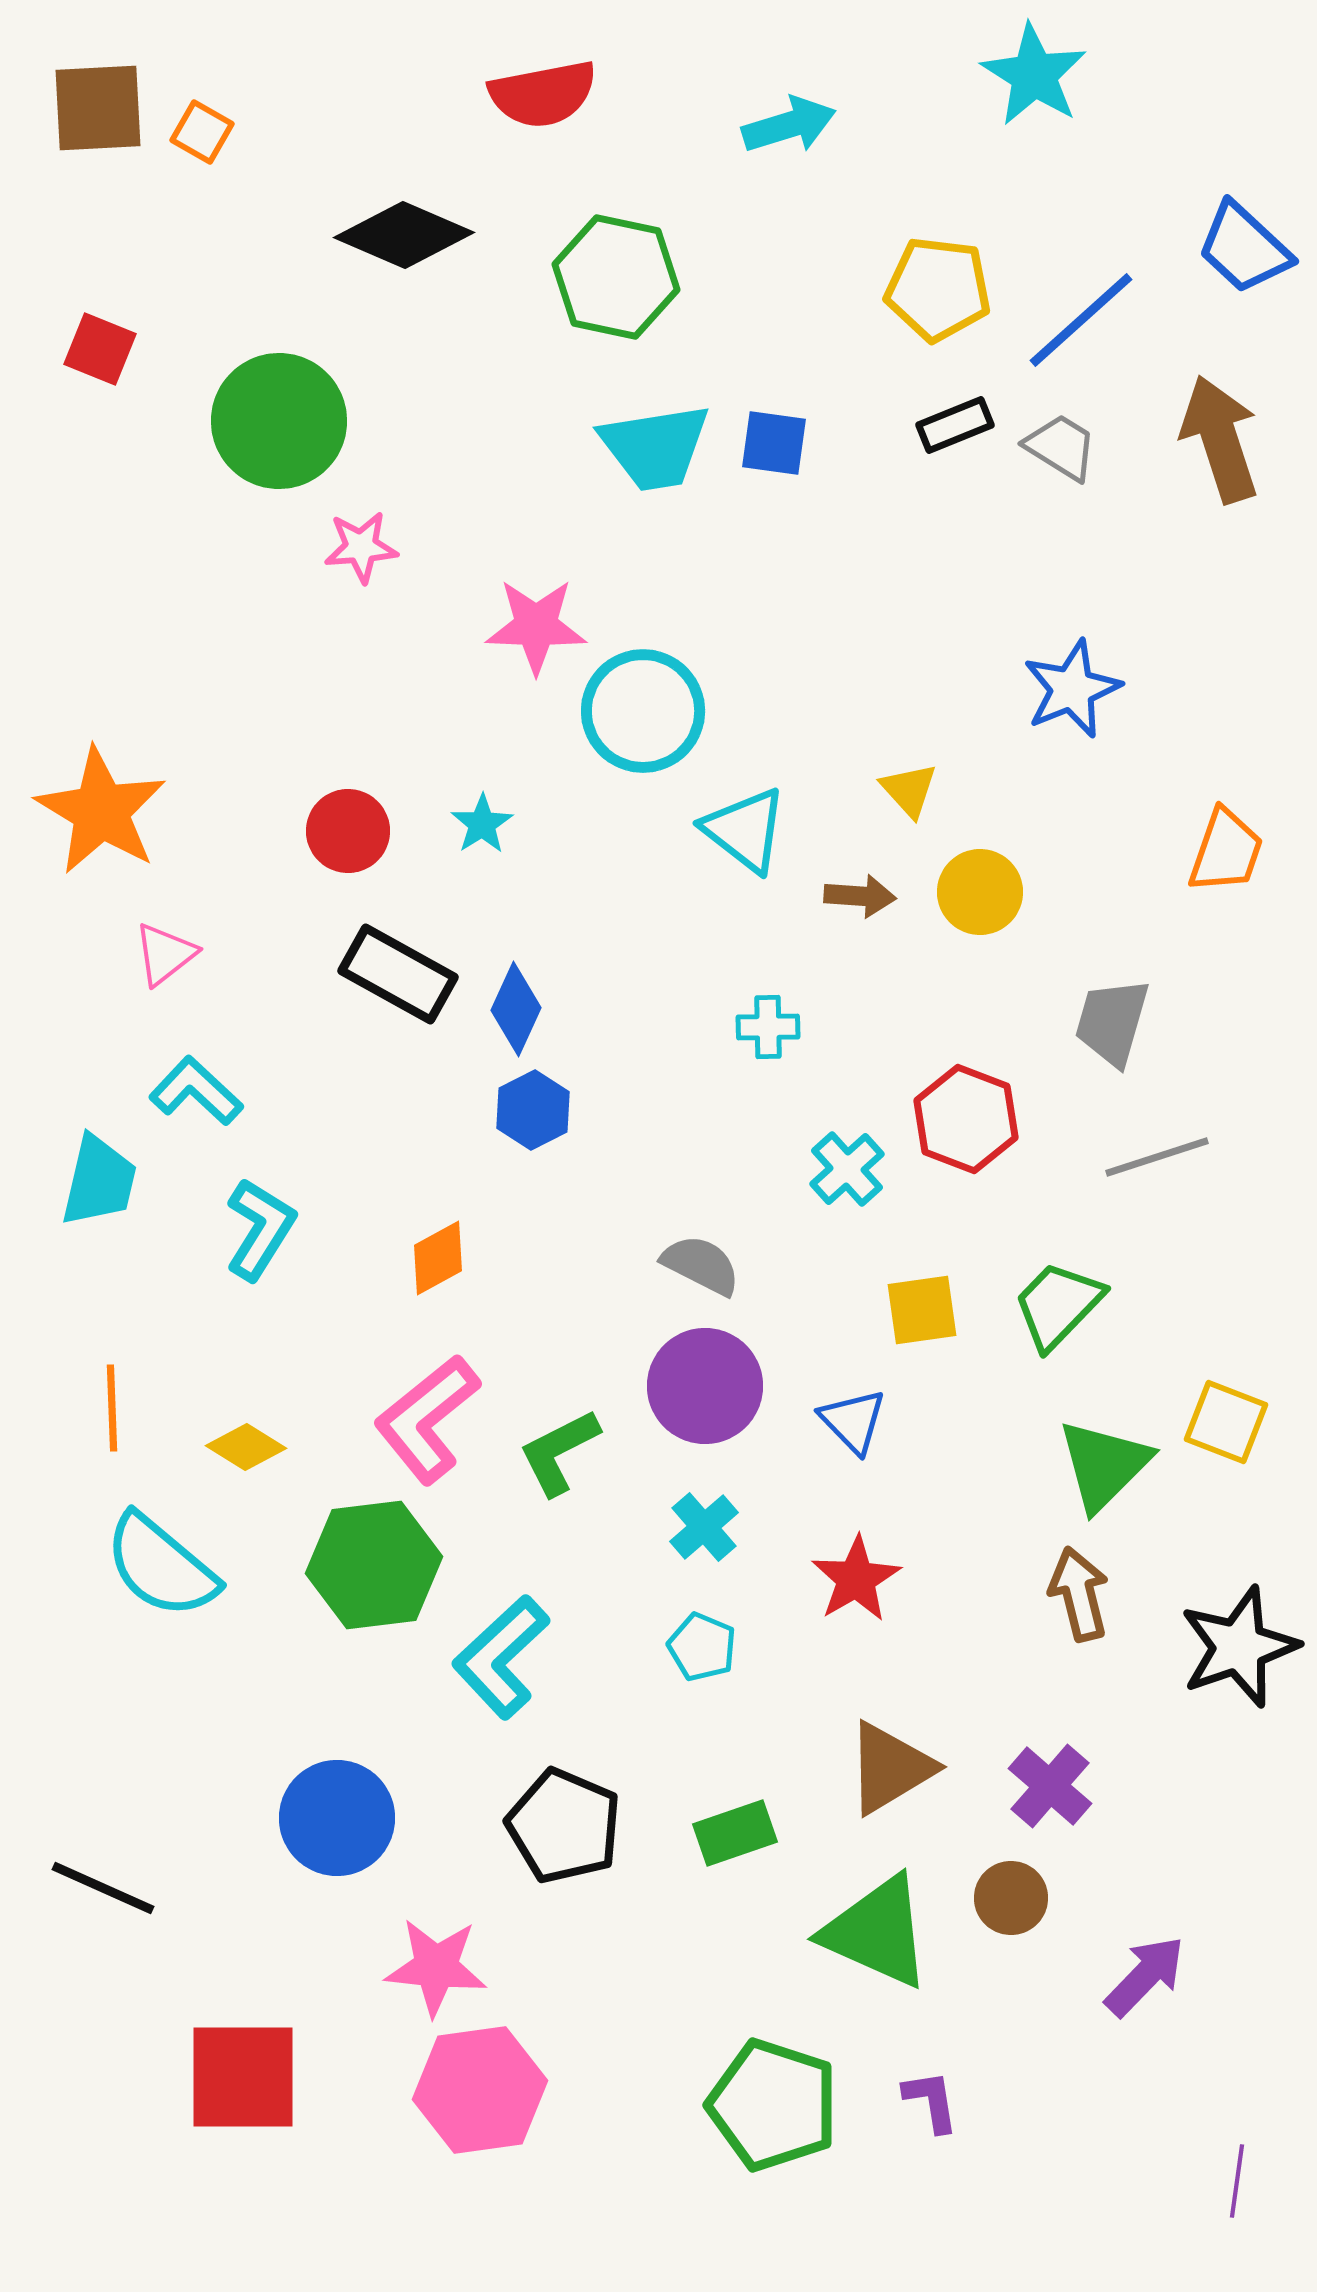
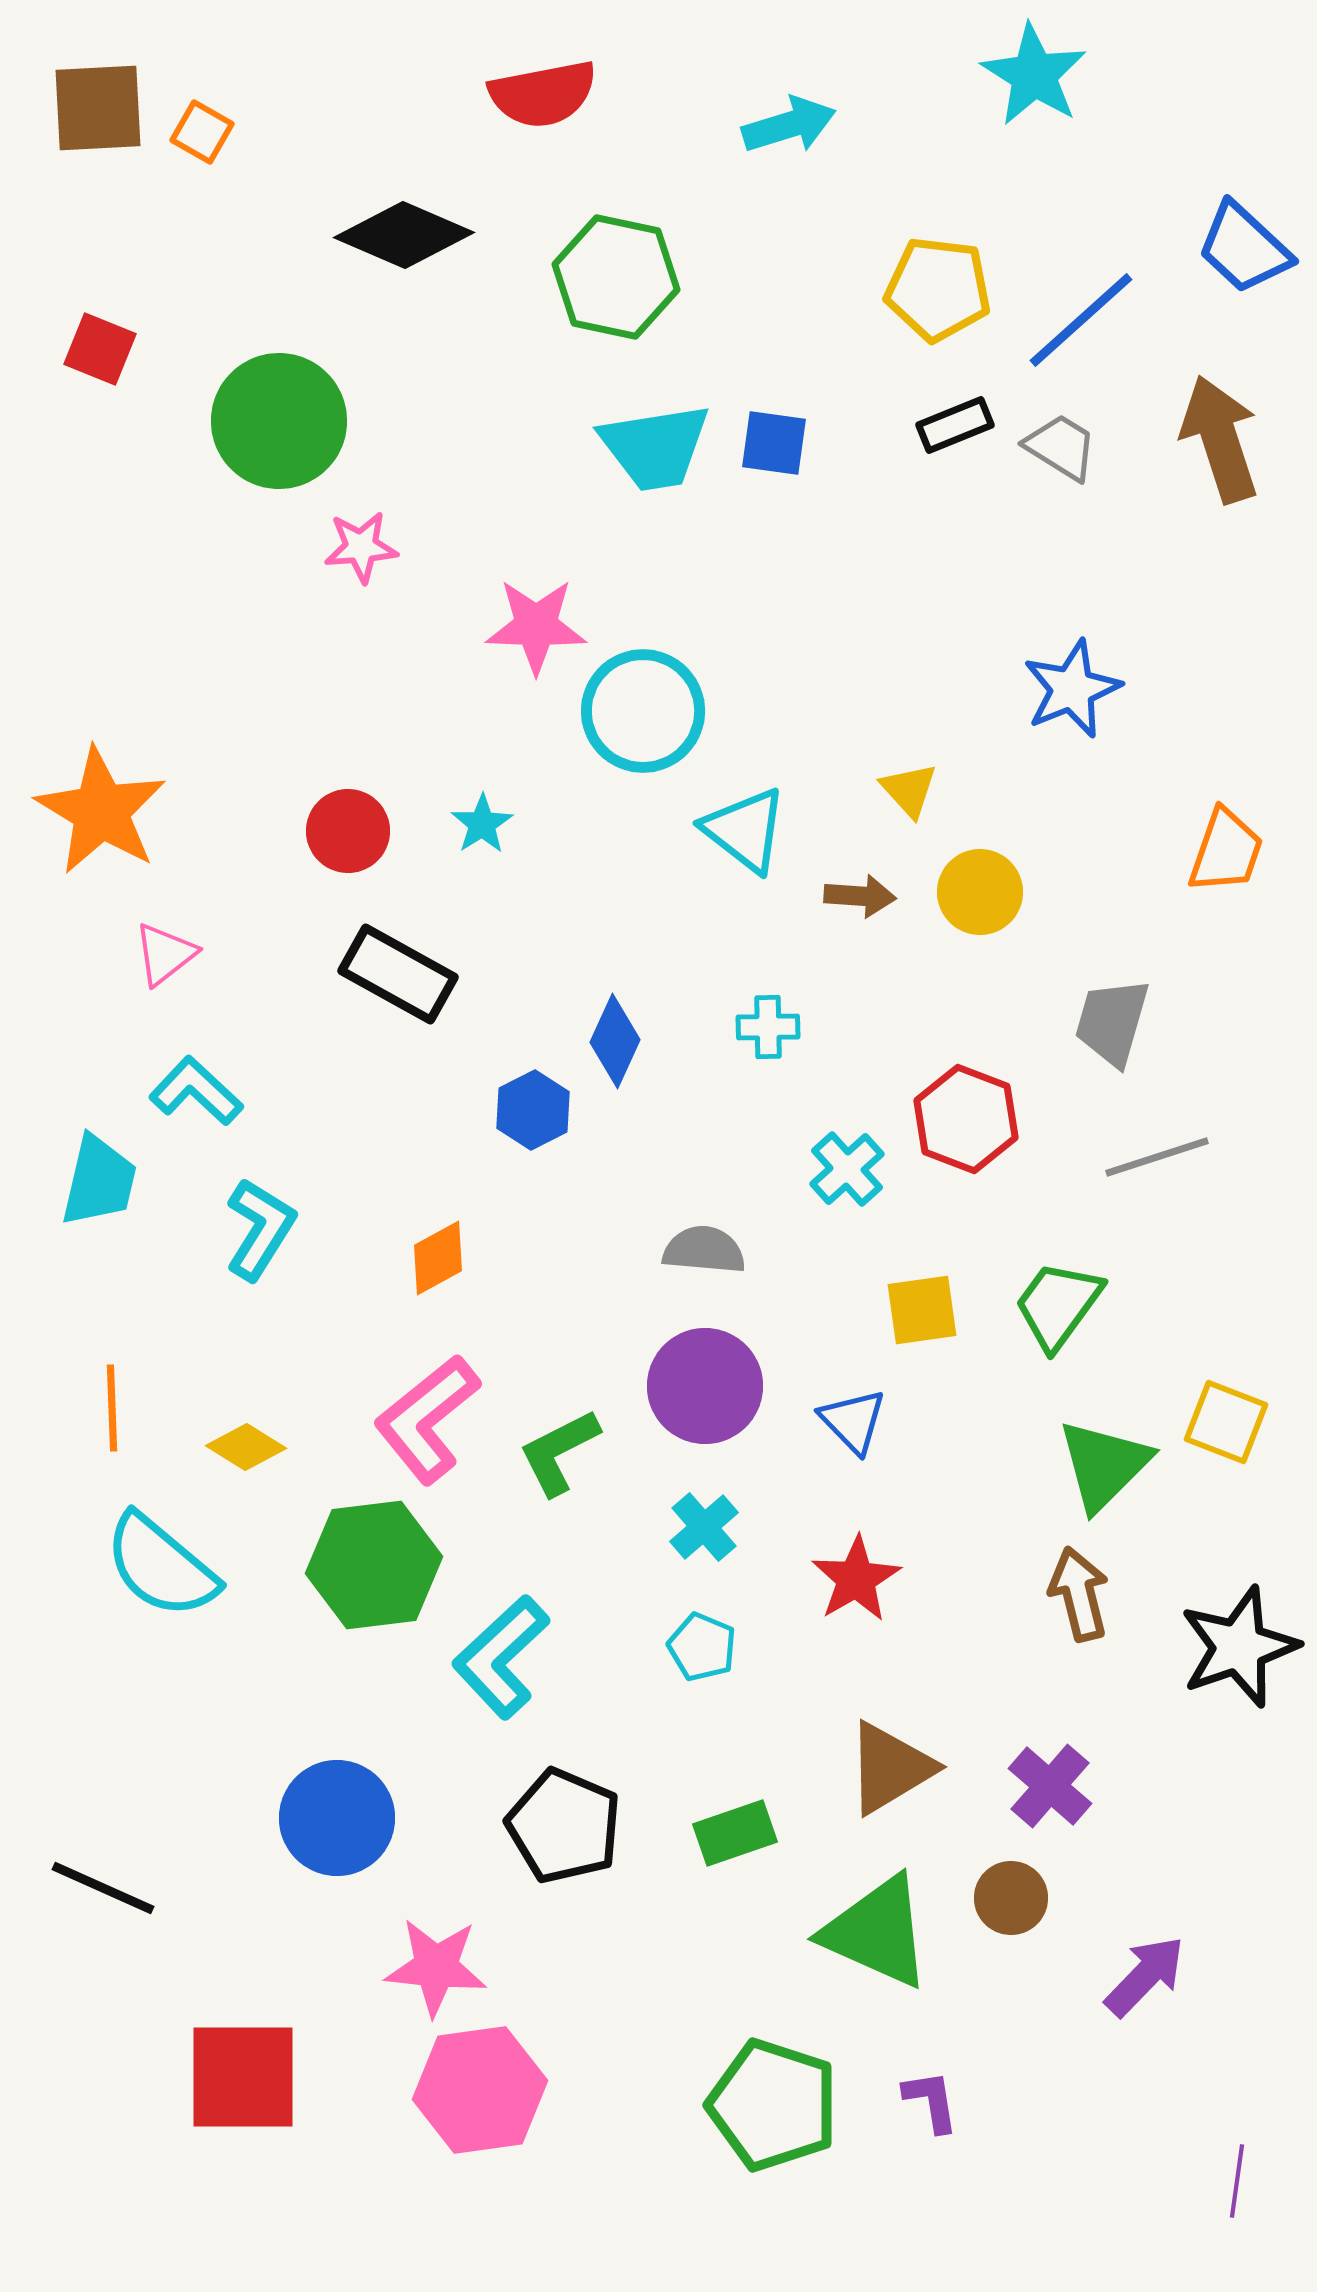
blue diamond at (516, 1009): moved 99 px right, 32 px down
gray semicircle at (701, 1265): moved 3 px right, 15 px up; rotated 22 degrees counterclockwise
green trapezoid at (1058, 1305): rotated 8 degrees counterclockwise
